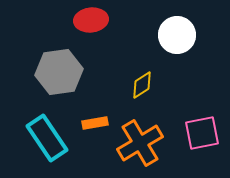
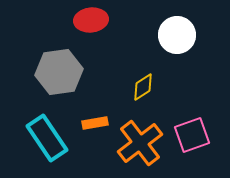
yellow diamond: moved 1 px right, 2 px down
pink square: moved 10 px left, 2 px down; rotated 9 degrees counterclockwise
orange cross: rotated 6 degrees counterclockwise
